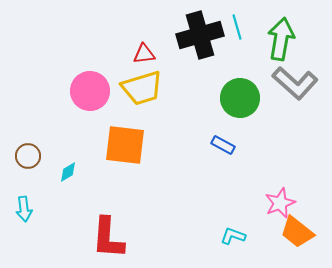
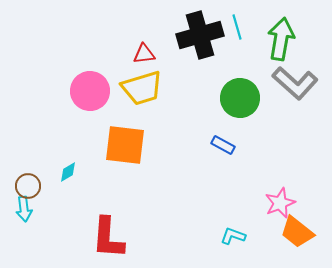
brown circle: moved 30 px down
